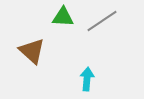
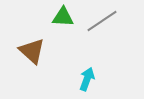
cyan arrow: rotated 15 degrees clockwise
